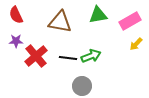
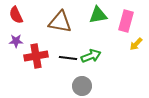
pink rectangle: moved 4 px left; rotated 45 degrees counterclockwise
red cross: rotated 30 degrees clockwise
